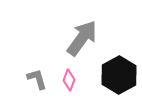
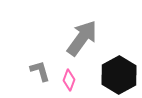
gray L-shape: moved 3 px right, 8 px up
